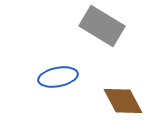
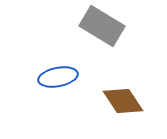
brown diamond: rotated 6 degrees counterclockwise
